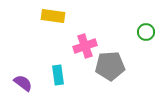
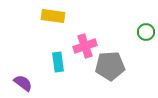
cyan rectangle: moved 13 px up
